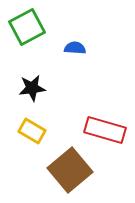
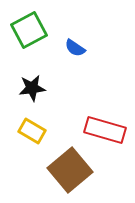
green square: moved 2 px right, 3 px down
blue semicircle: rotated 150 degrees counterclockwise
